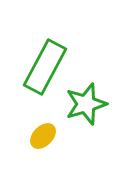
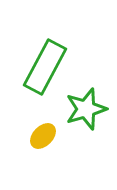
green star: moved 5 px down
